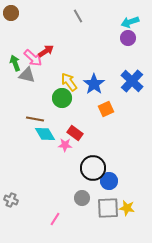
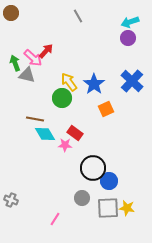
red arrow: rotated 14 degrees counterclockwise
